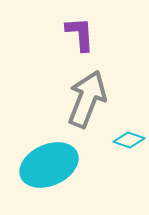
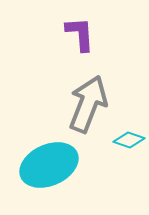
gray arrow: moved 1 px right, 5 px down
